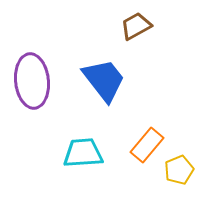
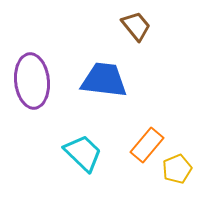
brown trapezoid: rotated 80 degrees clockwise
blue trapezoid: rotated 45 degrees counterclockwise
cyan trapezoid: rotated 48 degrees clockwise
yellow pentagon: moved 2 px left, 1 px up
